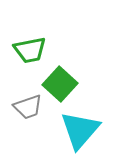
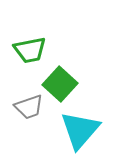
gray trapezoid: moved 1 px right
